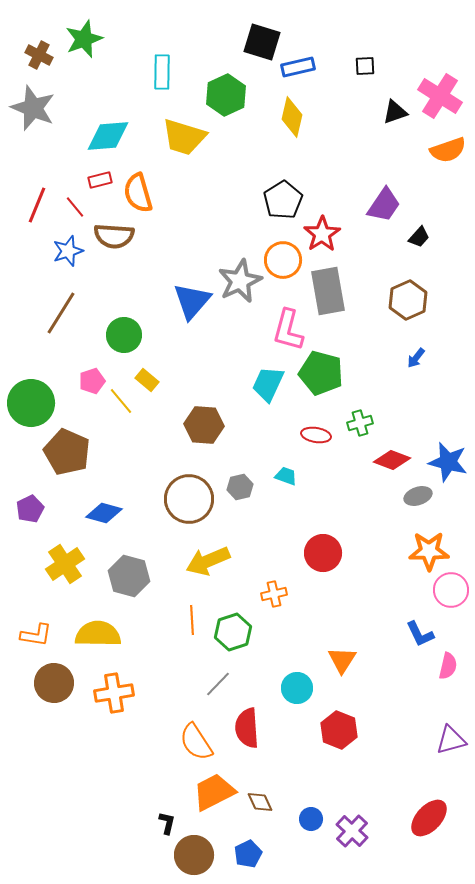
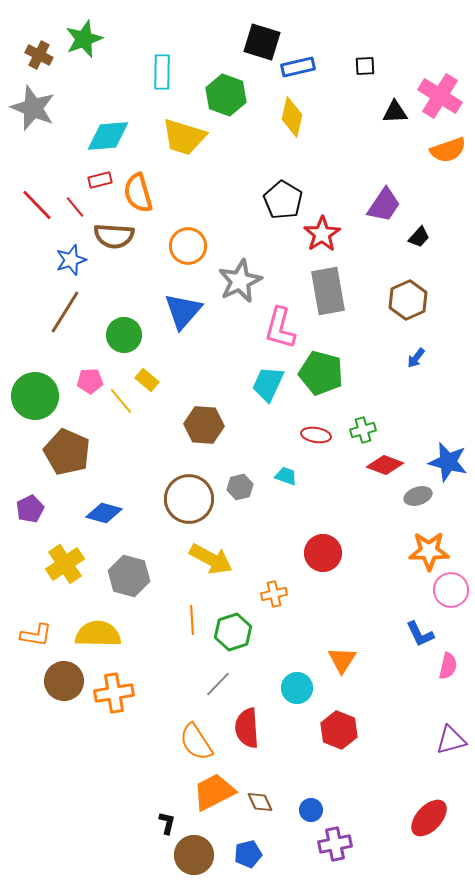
green hexagon at (226, 95): rotated 15 degrees counterclockwise
black triangle at (395, 112): rotated 16 degrees clockwise
black pentagon at (283, 200): rotated 9 degrees counterclockwise
red line at (37, 205): rotated 66 degrees counterclockwise
blue star at (68, 251): moved 3 px right, 9 px down
orange circle at (283, 260): moved 95 px left, 14 px up
blue triangle at (192, 301): moved 9 px left, 10 px down
brown line at (61, 313): moved 4 px right, 1 px up
pink L-shape at (288, 330): moved 8 px left, 2 px up
pink pentagon at (92, 381): moved 2 px left; rotated 15 degrees clockwise
green circle at (31, 403): moved 4 px right, 7 px up
green cross at (360, 423): moved 3 px right, 7 px down
red diamond at (392, 460): moved 7 px left, 5 px down
yellow arrow at (208, 561): moved 3 px right, 2 px up; rotated 129 degrees counterclockwise
brown circle at (54, 683): moved 10 px right, 2 px up
blue circle at (311, 819): moved 9 px up
purple cross at (352, 831): moved 17 px left, 13 px down; rotated 36 degrees clockwise
blue pentagon at (248, 854): rotated 12 degrees clockwise
